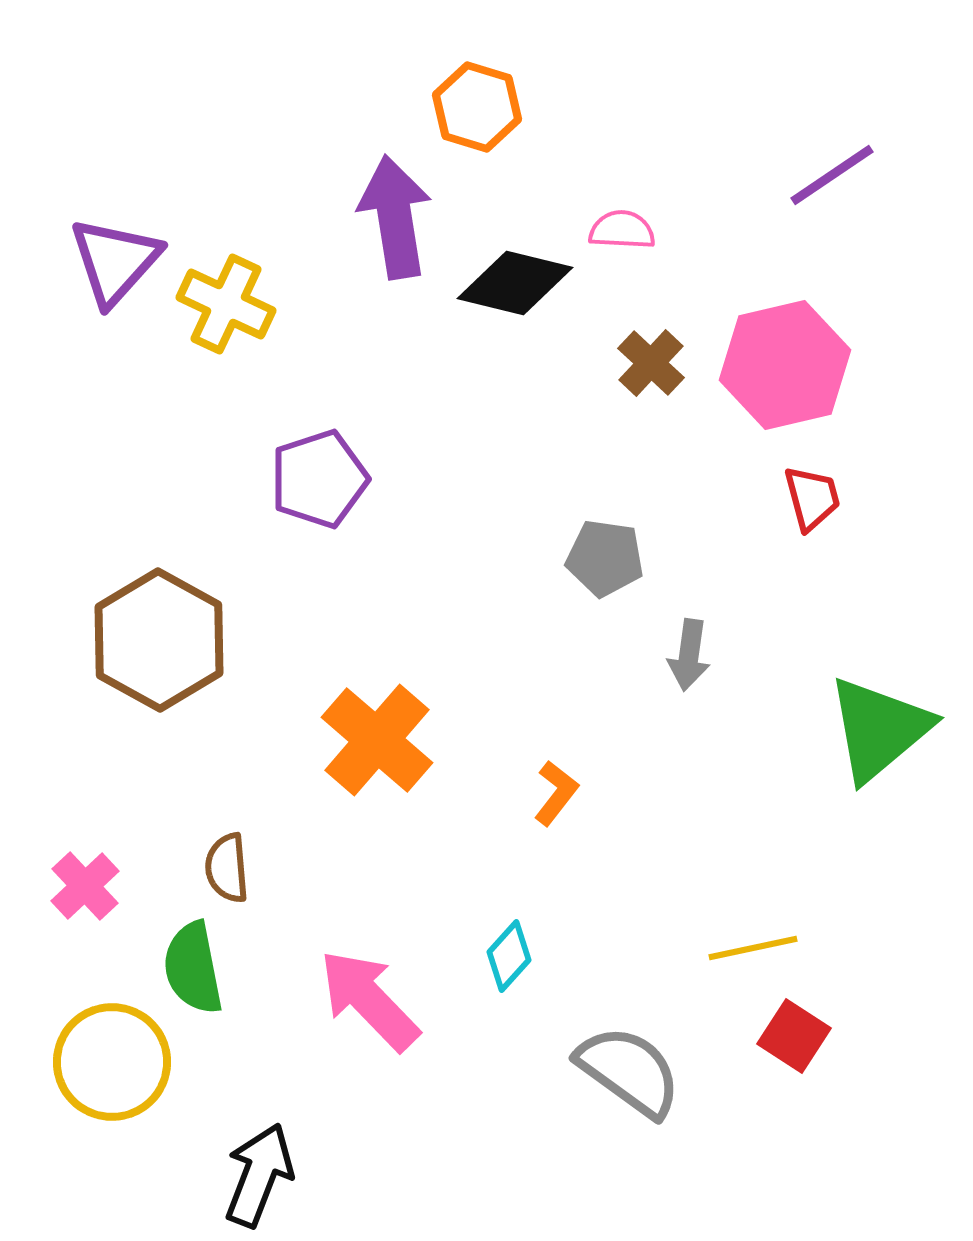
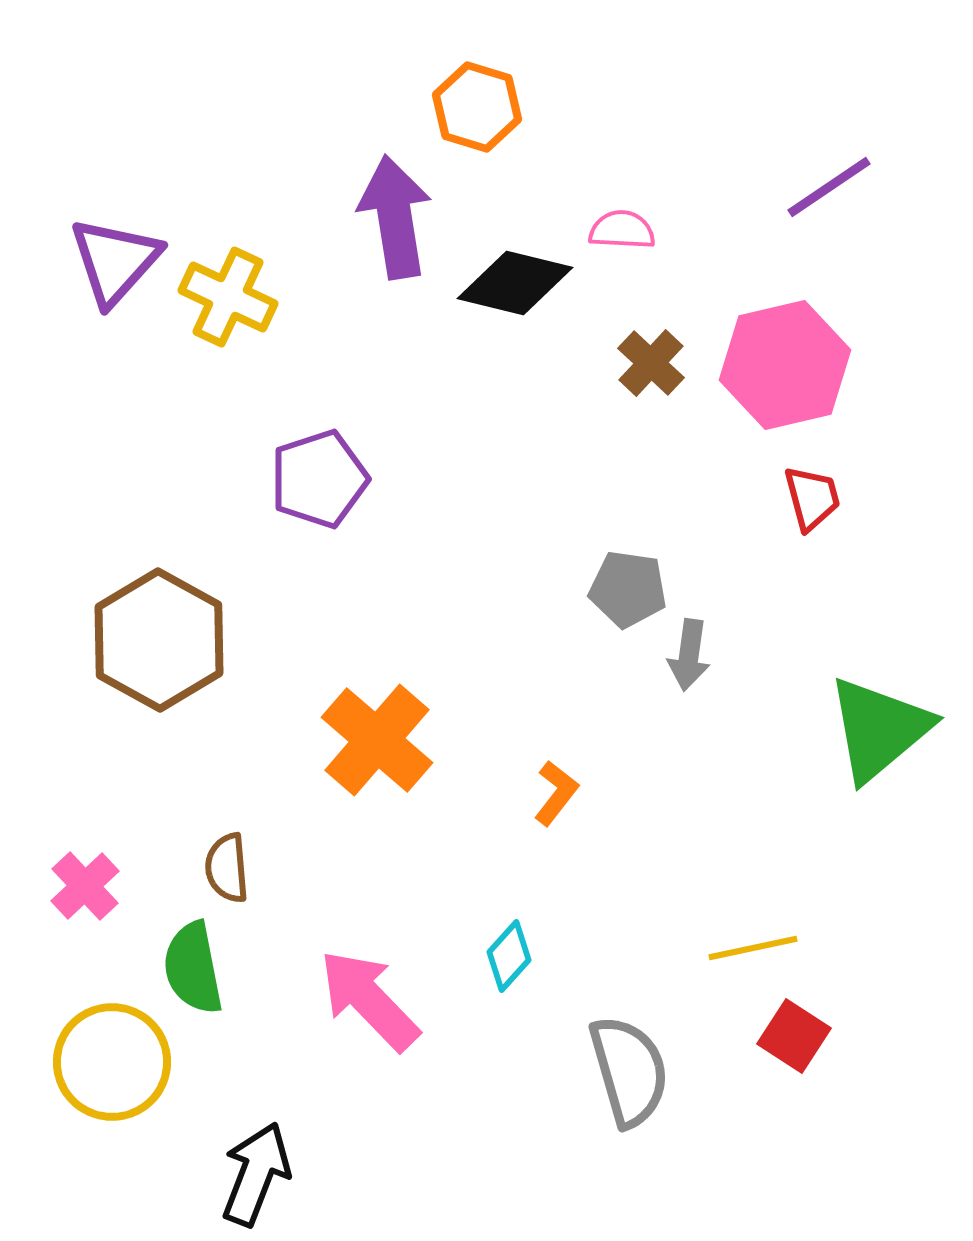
purple line: moved 3 px left, 12 px down
yellow cross: moved 2 px right, 7 px up
gray pentagon: moved 23 px right, 31 px down
gray semicircle: rotated 38 degrees clockwise
black arrow: moved 3 px left, 1 px up
